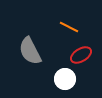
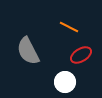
gray semicircle: moved 2 px left
white circle: moved 3 px down
